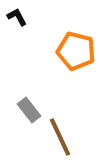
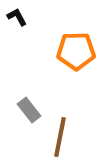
orange pentagon: rotated 15 degrees counterclockwise
brown line: rotated 36 degrees clockwise
